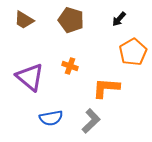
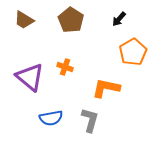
brown pentagon: rotated 15 degrees clockwise
orange cross: moved 5 px left, 1 px down
orange L-shape: rotated 8 degrees clockwise
gray L-shape: moved 1 px left, 1 px up; rotated 30 degrees counterclockwise
